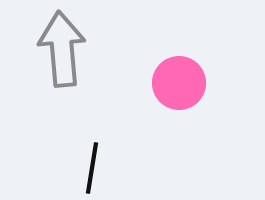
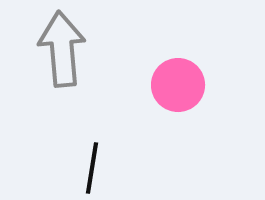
pink circle: moved 1 px left, 2 px down
